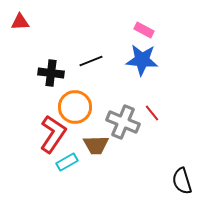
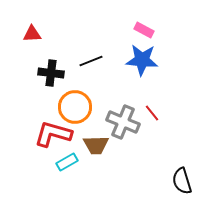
red triangle: moved 12 px right, 12 px down
red L-shape: rotated 108 degrees counterclockwise
